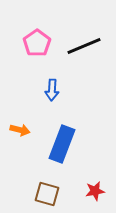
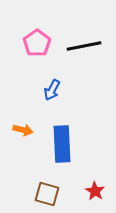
black line: rotated 12 degrees clockwise
blue arrow: rotated 25 degrees clockwise
orange arrow: moved 3 px right
blue rectangle: rotated 24 degrees counterclockwise
red star: rotated 30 degrees counterclockwise
